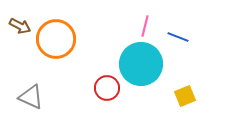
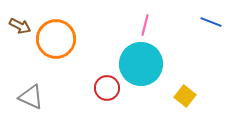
pink line: moved 1 px up
blue line: moved 33 px right, 15 px up
yellow square: rotated 30 degrees counterclockwise
